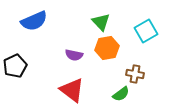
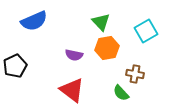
green semicircle: moved 1 px up; rotated 84 degrees clockwise
